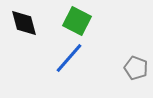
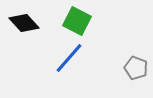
black diamond: rotated 28 degrees counterclockwise
